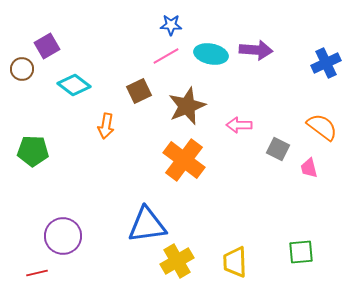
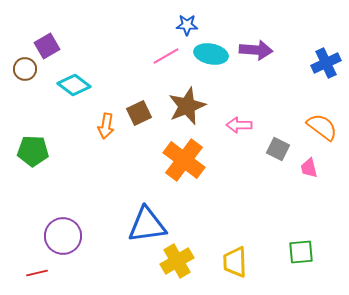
blue star: moved 16 px right
brown circle: moved 3 px right
brown square: moved 22 px down
